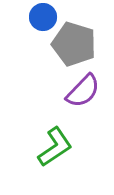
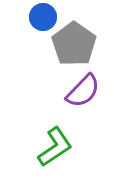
gray pentagon: rotated 18 degrees clockwise
